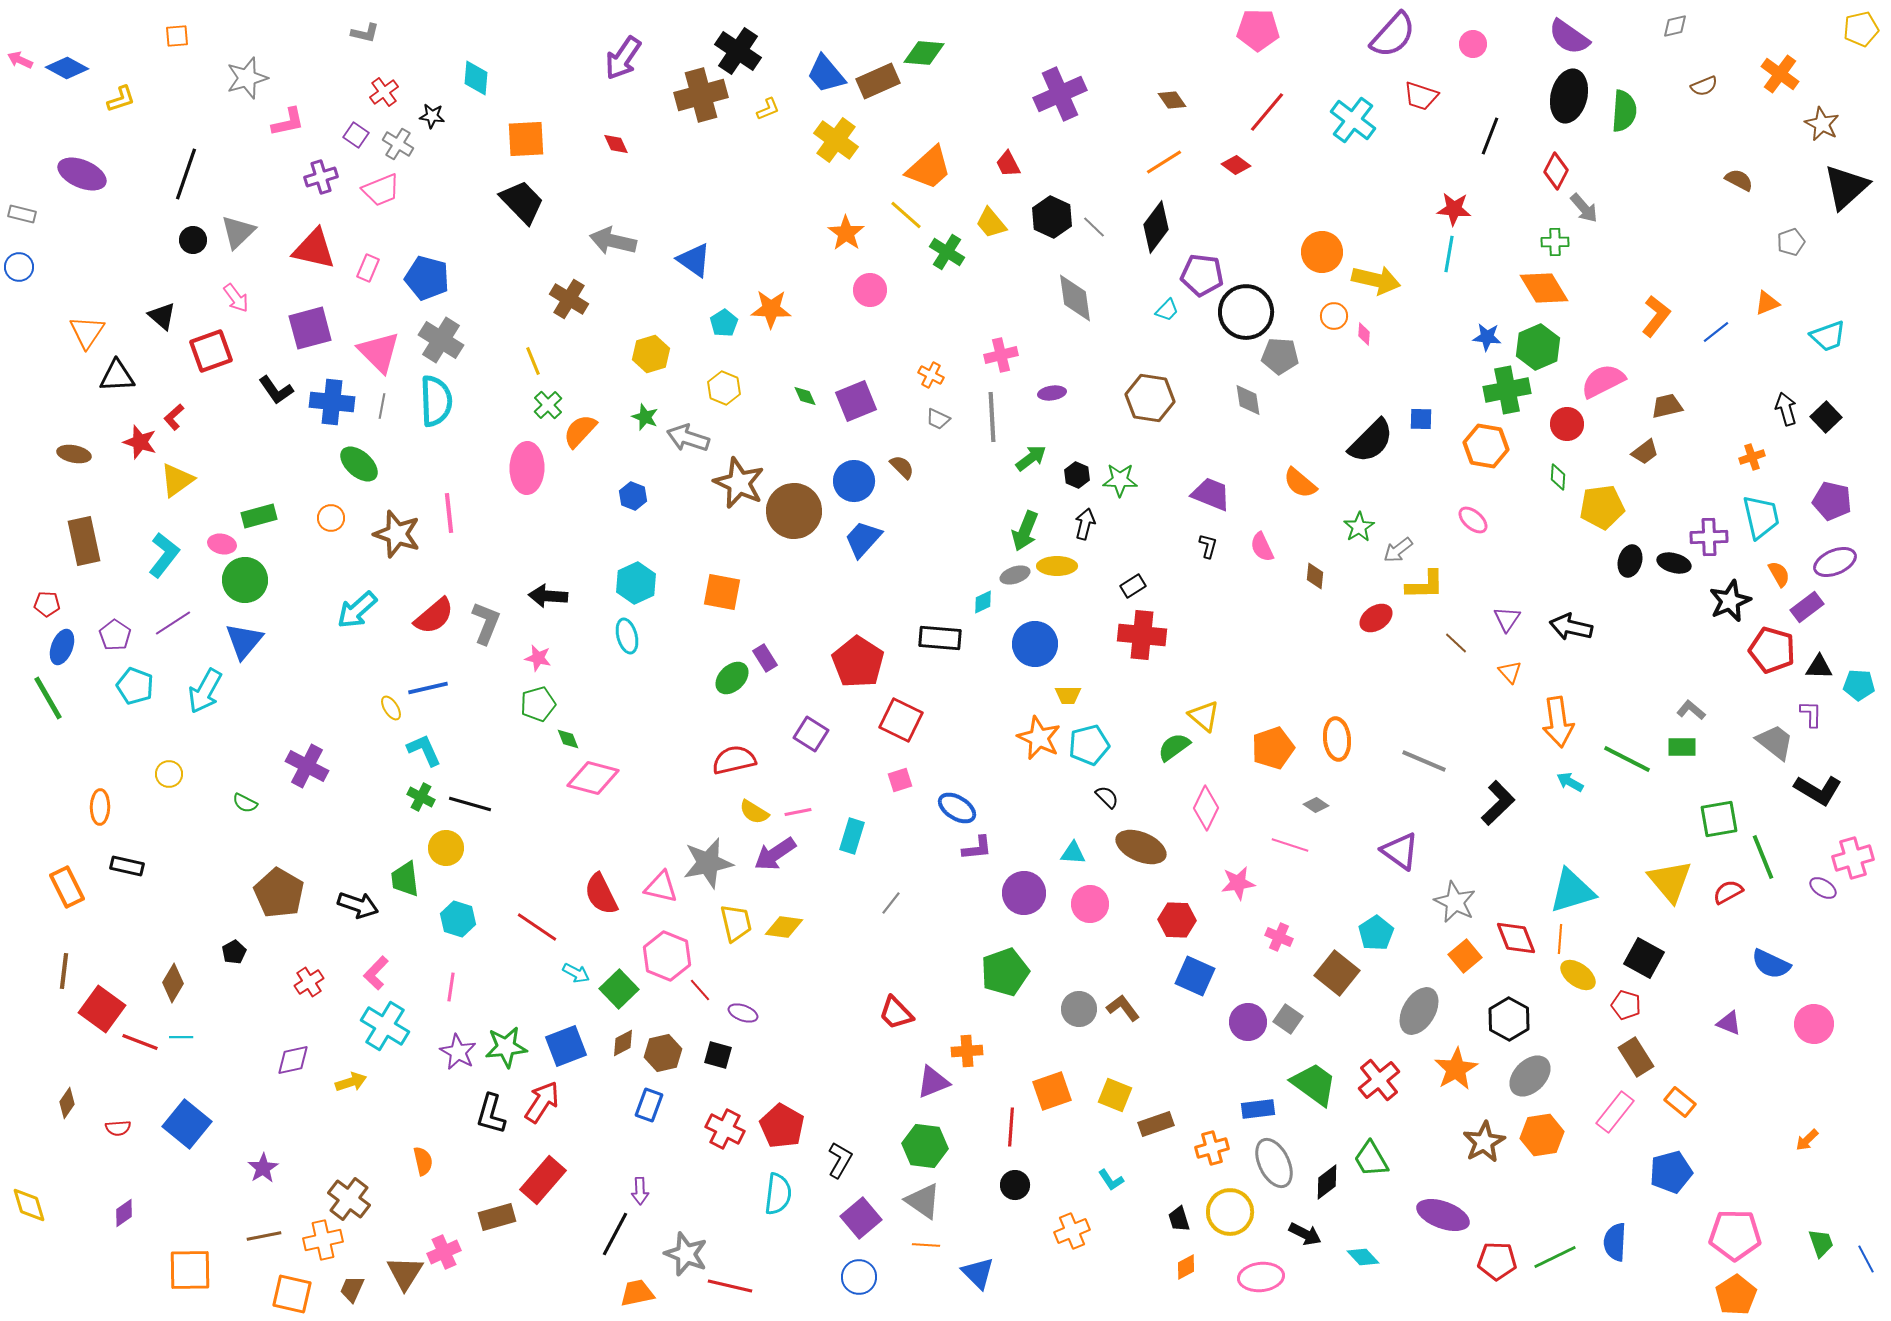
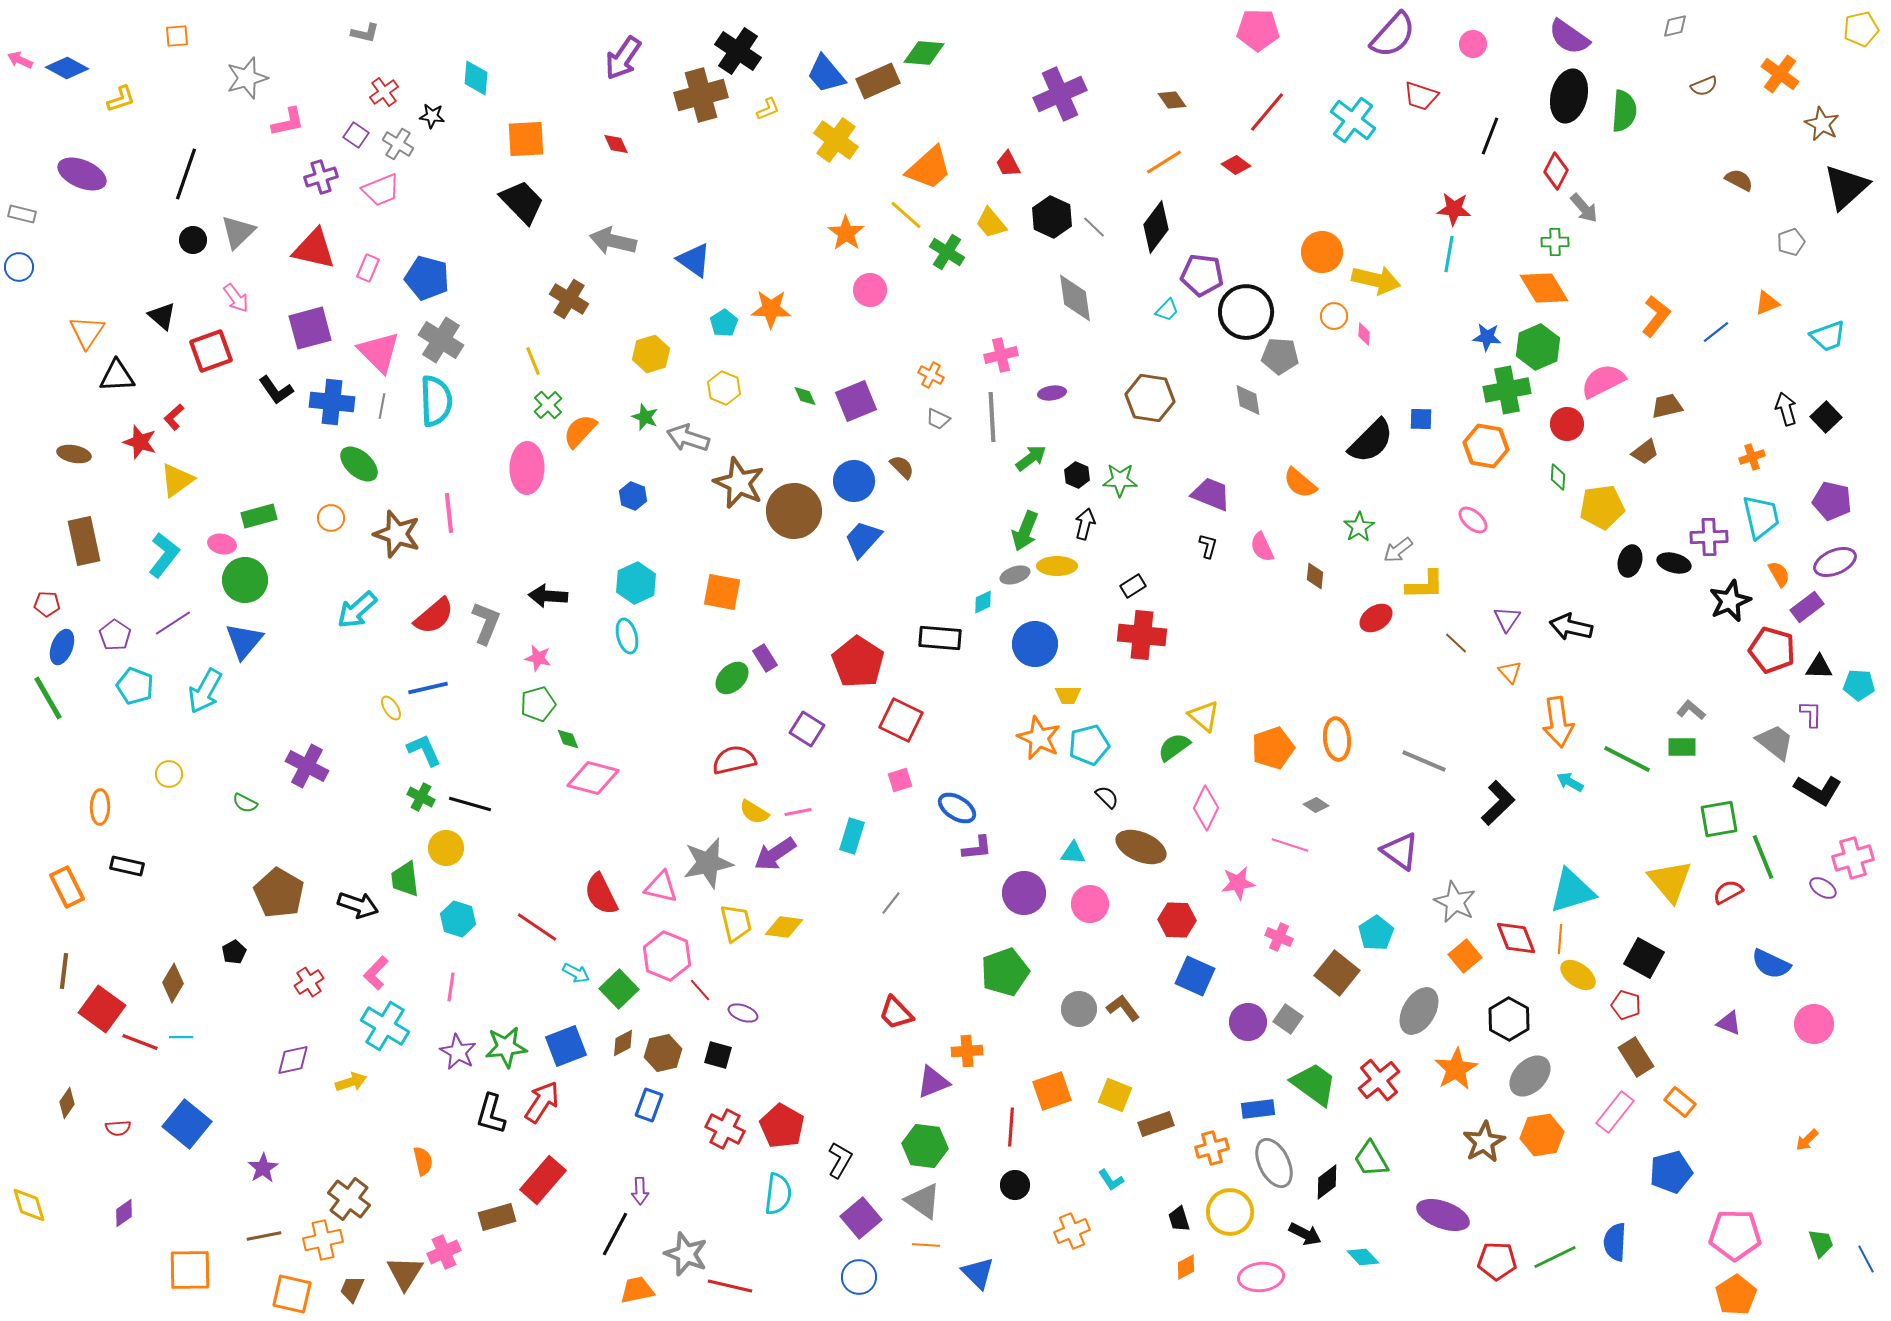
purple square at (811, 734): moved 4 px left, 5 px up
orange trapezoid at (637, 1293): moved 3 px up
